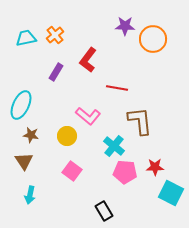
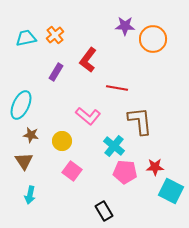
yellow circle: moved 5 px left, 5 px down
cyan square: moved 2 px up
